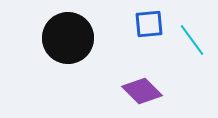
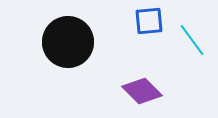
blue square: moved 3 px up
black circle: moved 4 px down
